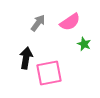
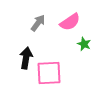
pink square: rotated 8 degrees clockwise
